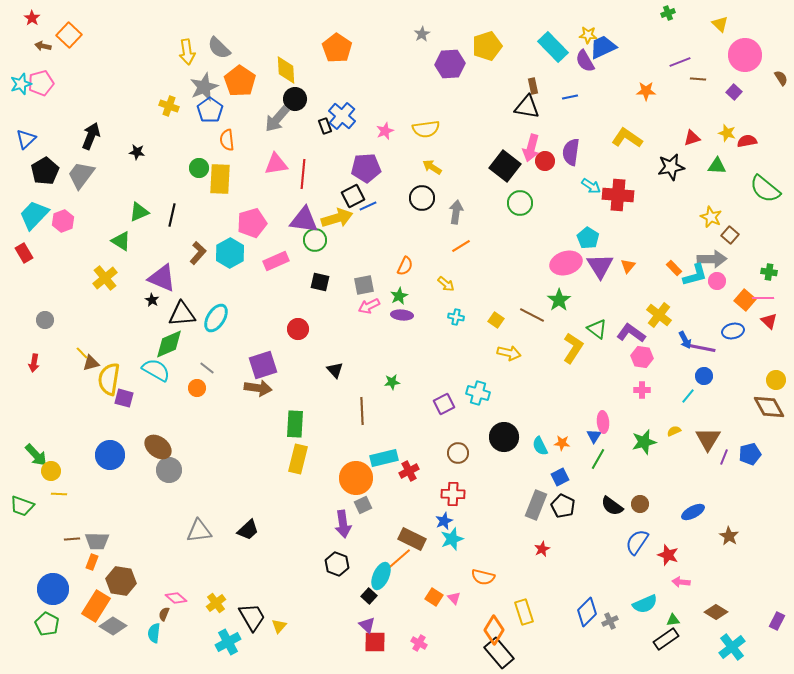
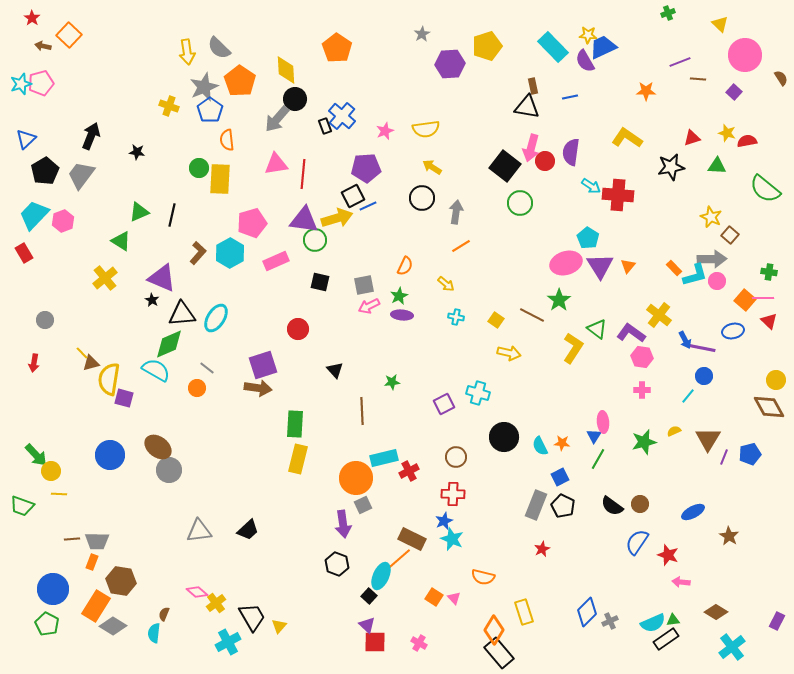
brown circle at (458, 453): moved 2 px left, 4 px down
cyan star at (452, 539): rotated 30 degrees counterclockwise
pink diamond at (176, 598): moved 21 px right, 6 px up
cyan semicircle at (645, 604): moved 8 px right, 19 px down
